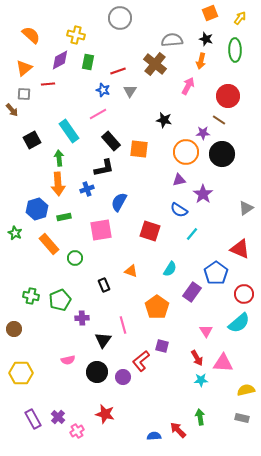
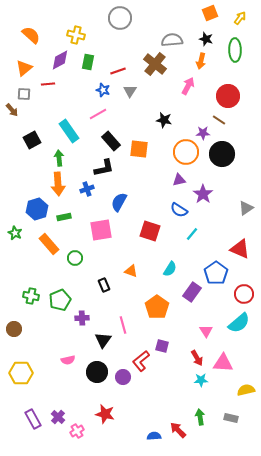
gray rectangle at (242, 418): moved 11 px left
